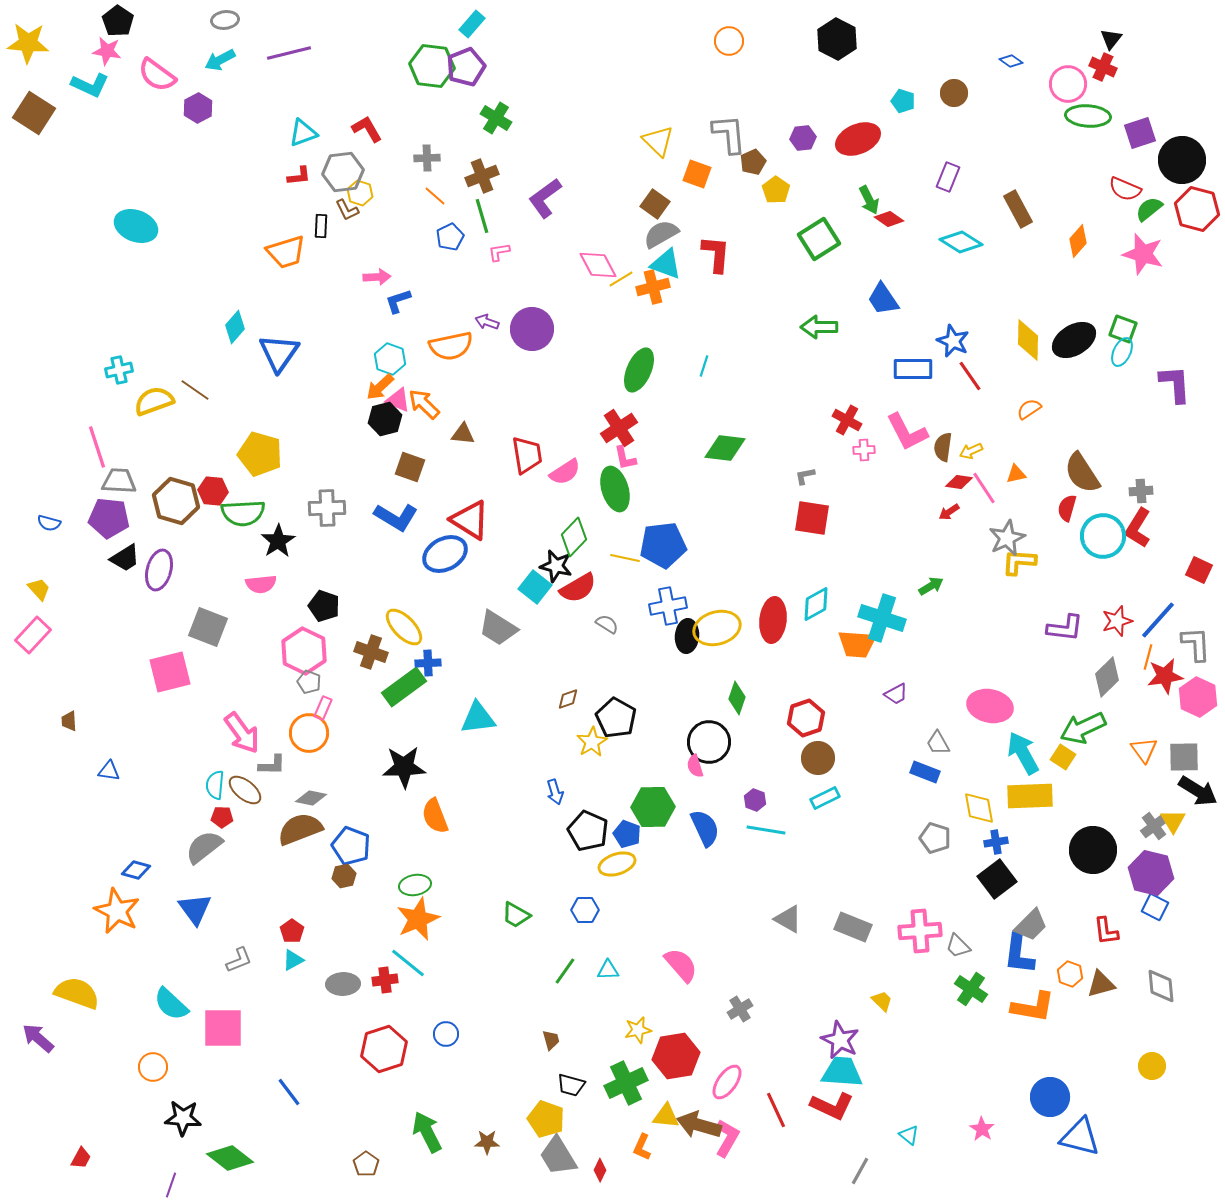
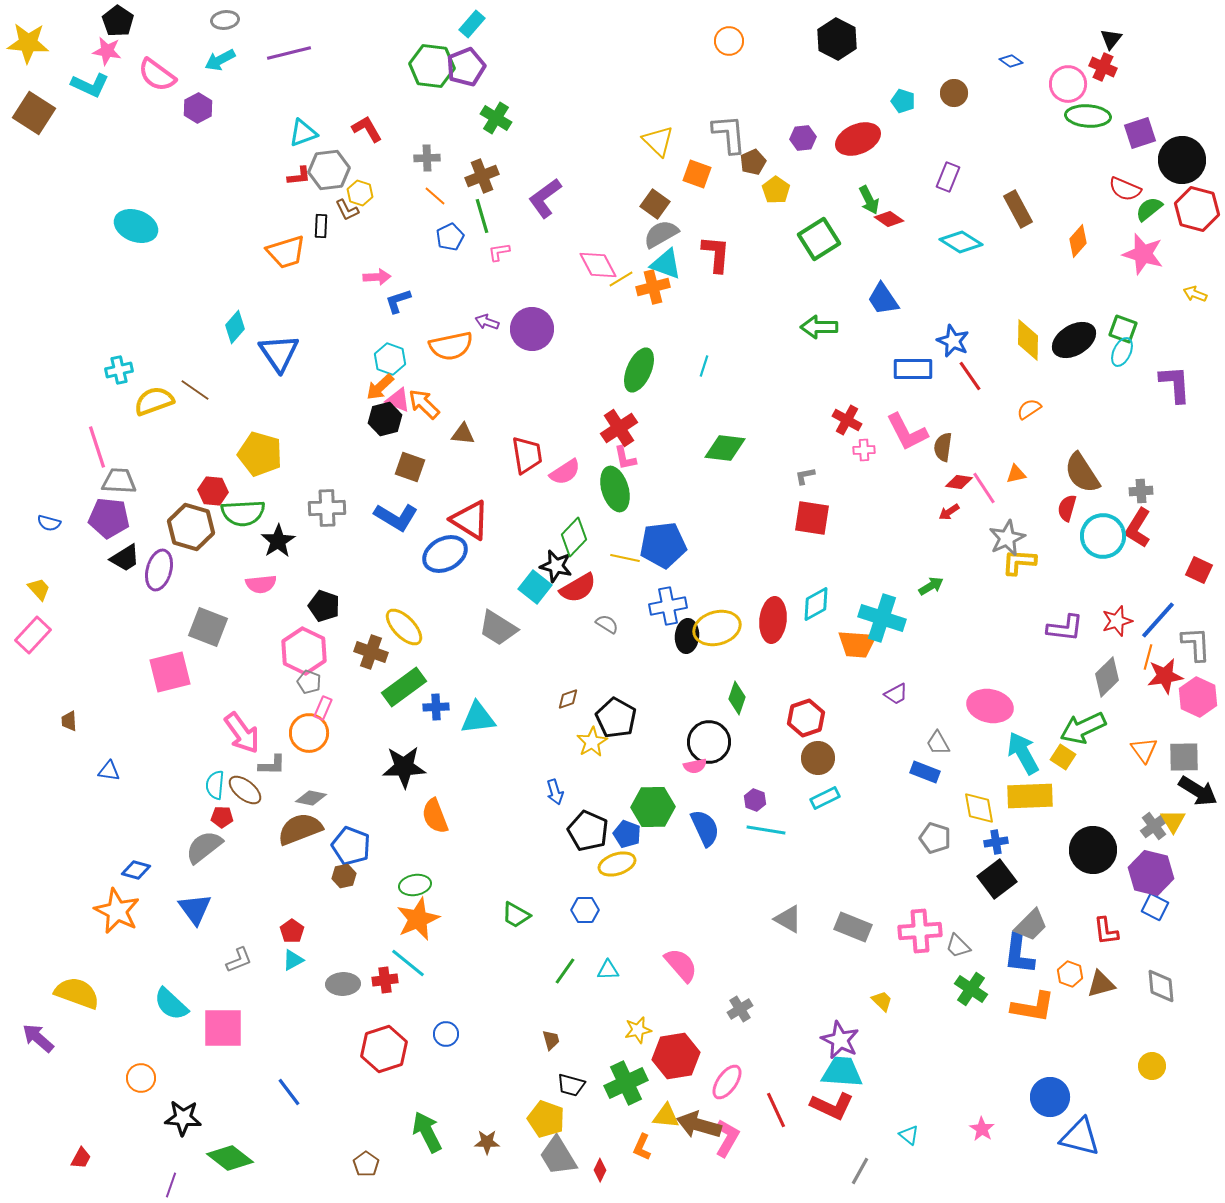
gray hexagon at (343, 172): moved 14 px left, 2 px up
blue triangle at (279, 353): rotated 9 degrees counterclockwise
yellow arrow at (971, 451): moved 224 px right, 157 px up; rotated 45 degrees clockwise
brown hexagon at (176, 501): moved 15 px right, 26 px down
blue cross at (428, 663): moved 8 px right, 44 px down
pink semicircle at (695, 766): rotated 85 degrees counterclockwise
orange circle at (153, 1067): moved 12 px left, 11 px down
